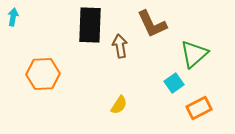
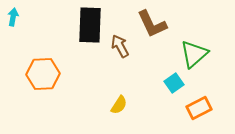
brown arrow: rotated 20 degrees counterclockwise
